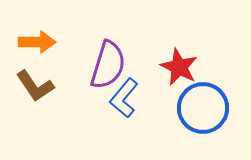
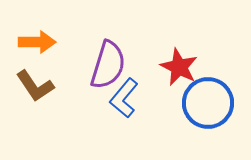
blue circle: moved 5 px right, 5 px up
